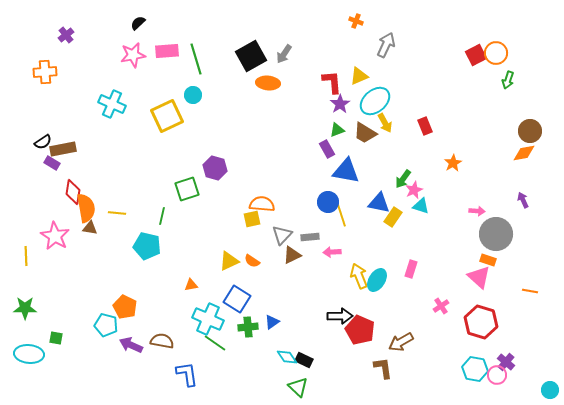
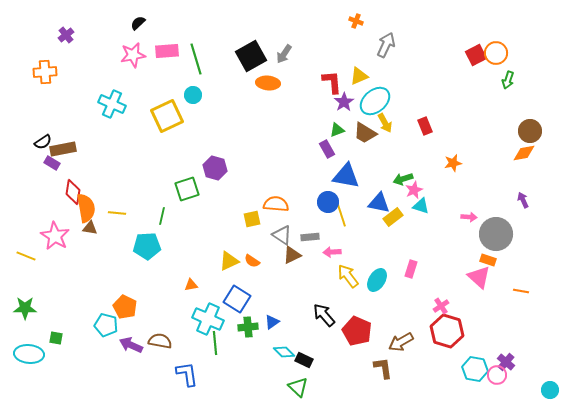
purple star at (340, 104): moved 4 px right, 2 px up
orange star at (453, 163): rotated 18 degrees clockwise
blue triangle at (346, 171): moved 5 px down
green arrow at (403, 179): rotated 36 degrees clockwise
orange semicircle at (262, 204): moved 14 px right
pink arrow at (477, 211): moved 8 px left, 6 px down
yellow rectangle at (393, 217): rotated 18 degrees clockwise
gray triangle at (282, 235): rotated 40 degrees counterclockwise
cyan pentagon at (147, 246): rotated 16 degrees counterclockwise
yellow line at (26, 256): rotated 66 degrees counterclockwise
yellow arrow at (359, 276): moved 11 px left; rotated 15 degrees counterclockwise
orange line at (530, 291): moved 9 px left
black arrow at (340, 316): moved 16 px left, 1 px up; rotated 130 degrees counterclockwise
red hexagon at (481, 322): moved 34 px left, 9 px down
red pentagon at (360, 330): moved 3 px left, 1 px down
brown semicircle at (162, 341): moved 2 px left
green line at (215, 343): rotated 50 degrees clockwise
cyan diamond at (287, 357): moved 3 px left, 5 px up; rotated 10 degrees counterclockwise
